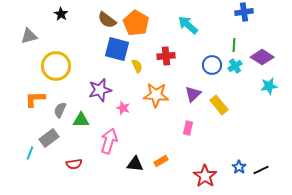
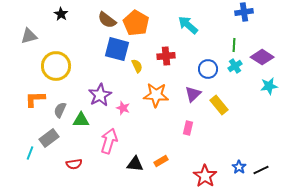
blue circle: moved 4 px left, 4 px down
purple star: moved 5 px down; rotated 15 degrees counterclockwise
